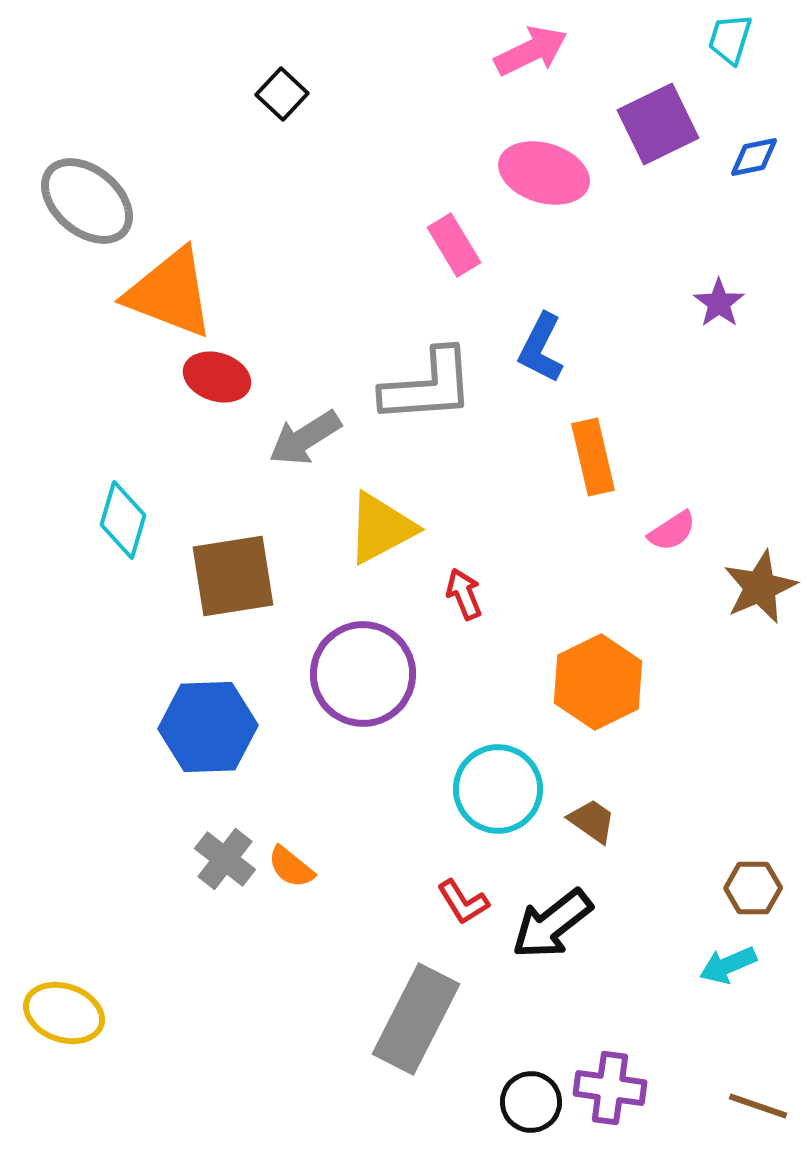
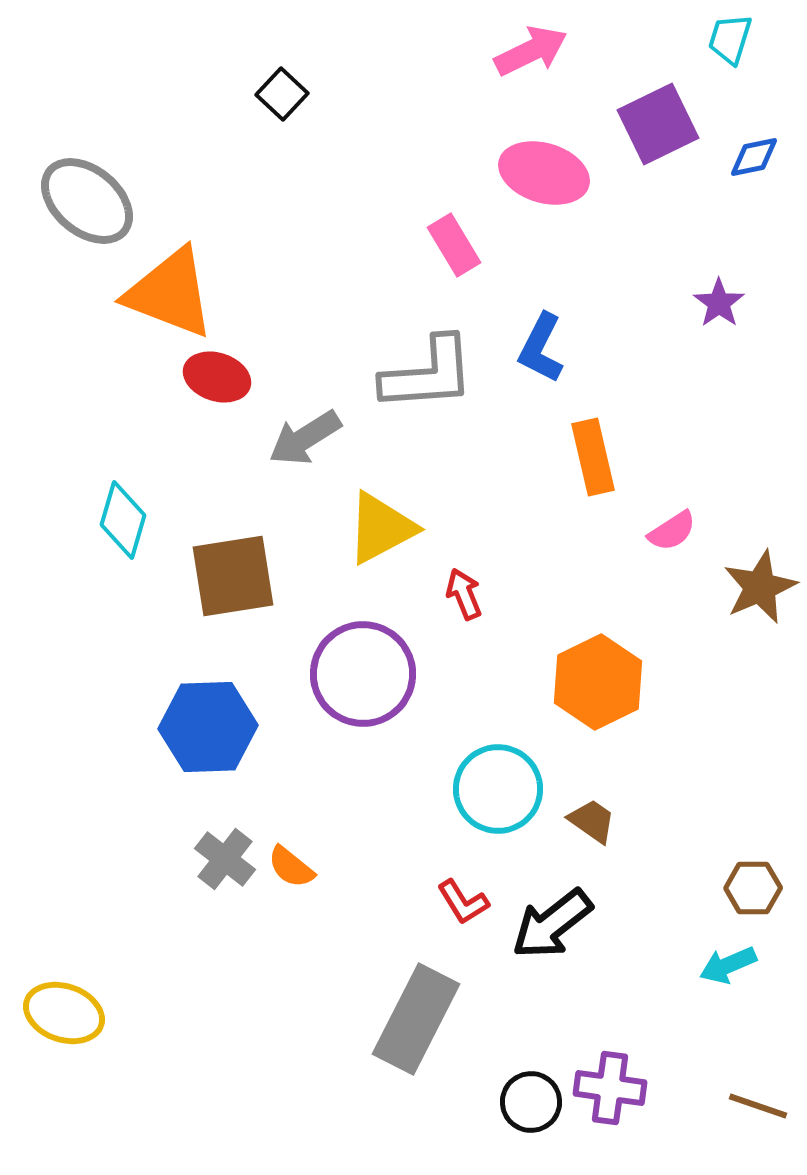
gray L-shape: moved 12 px up
